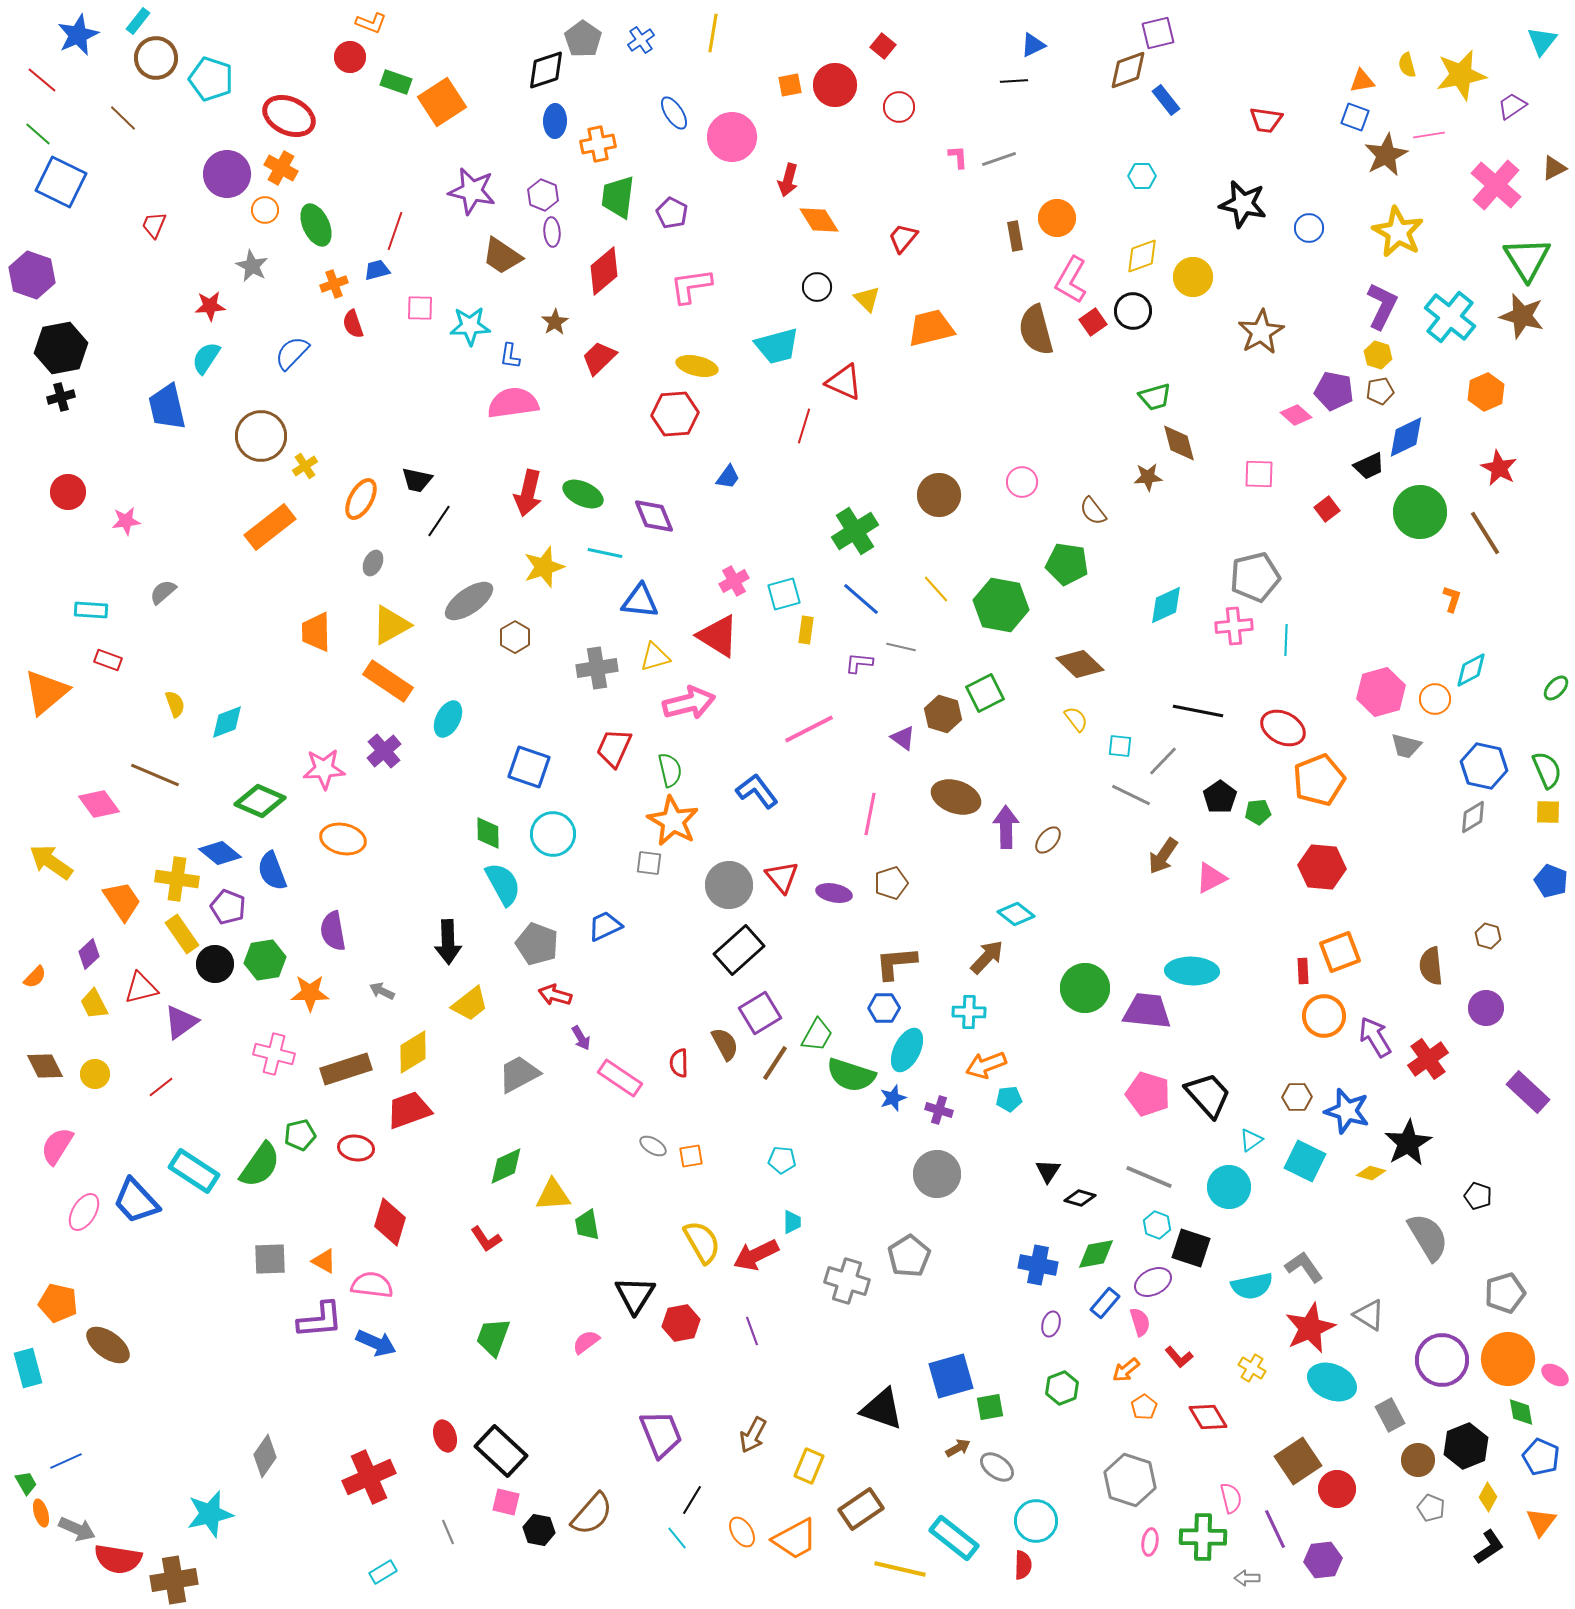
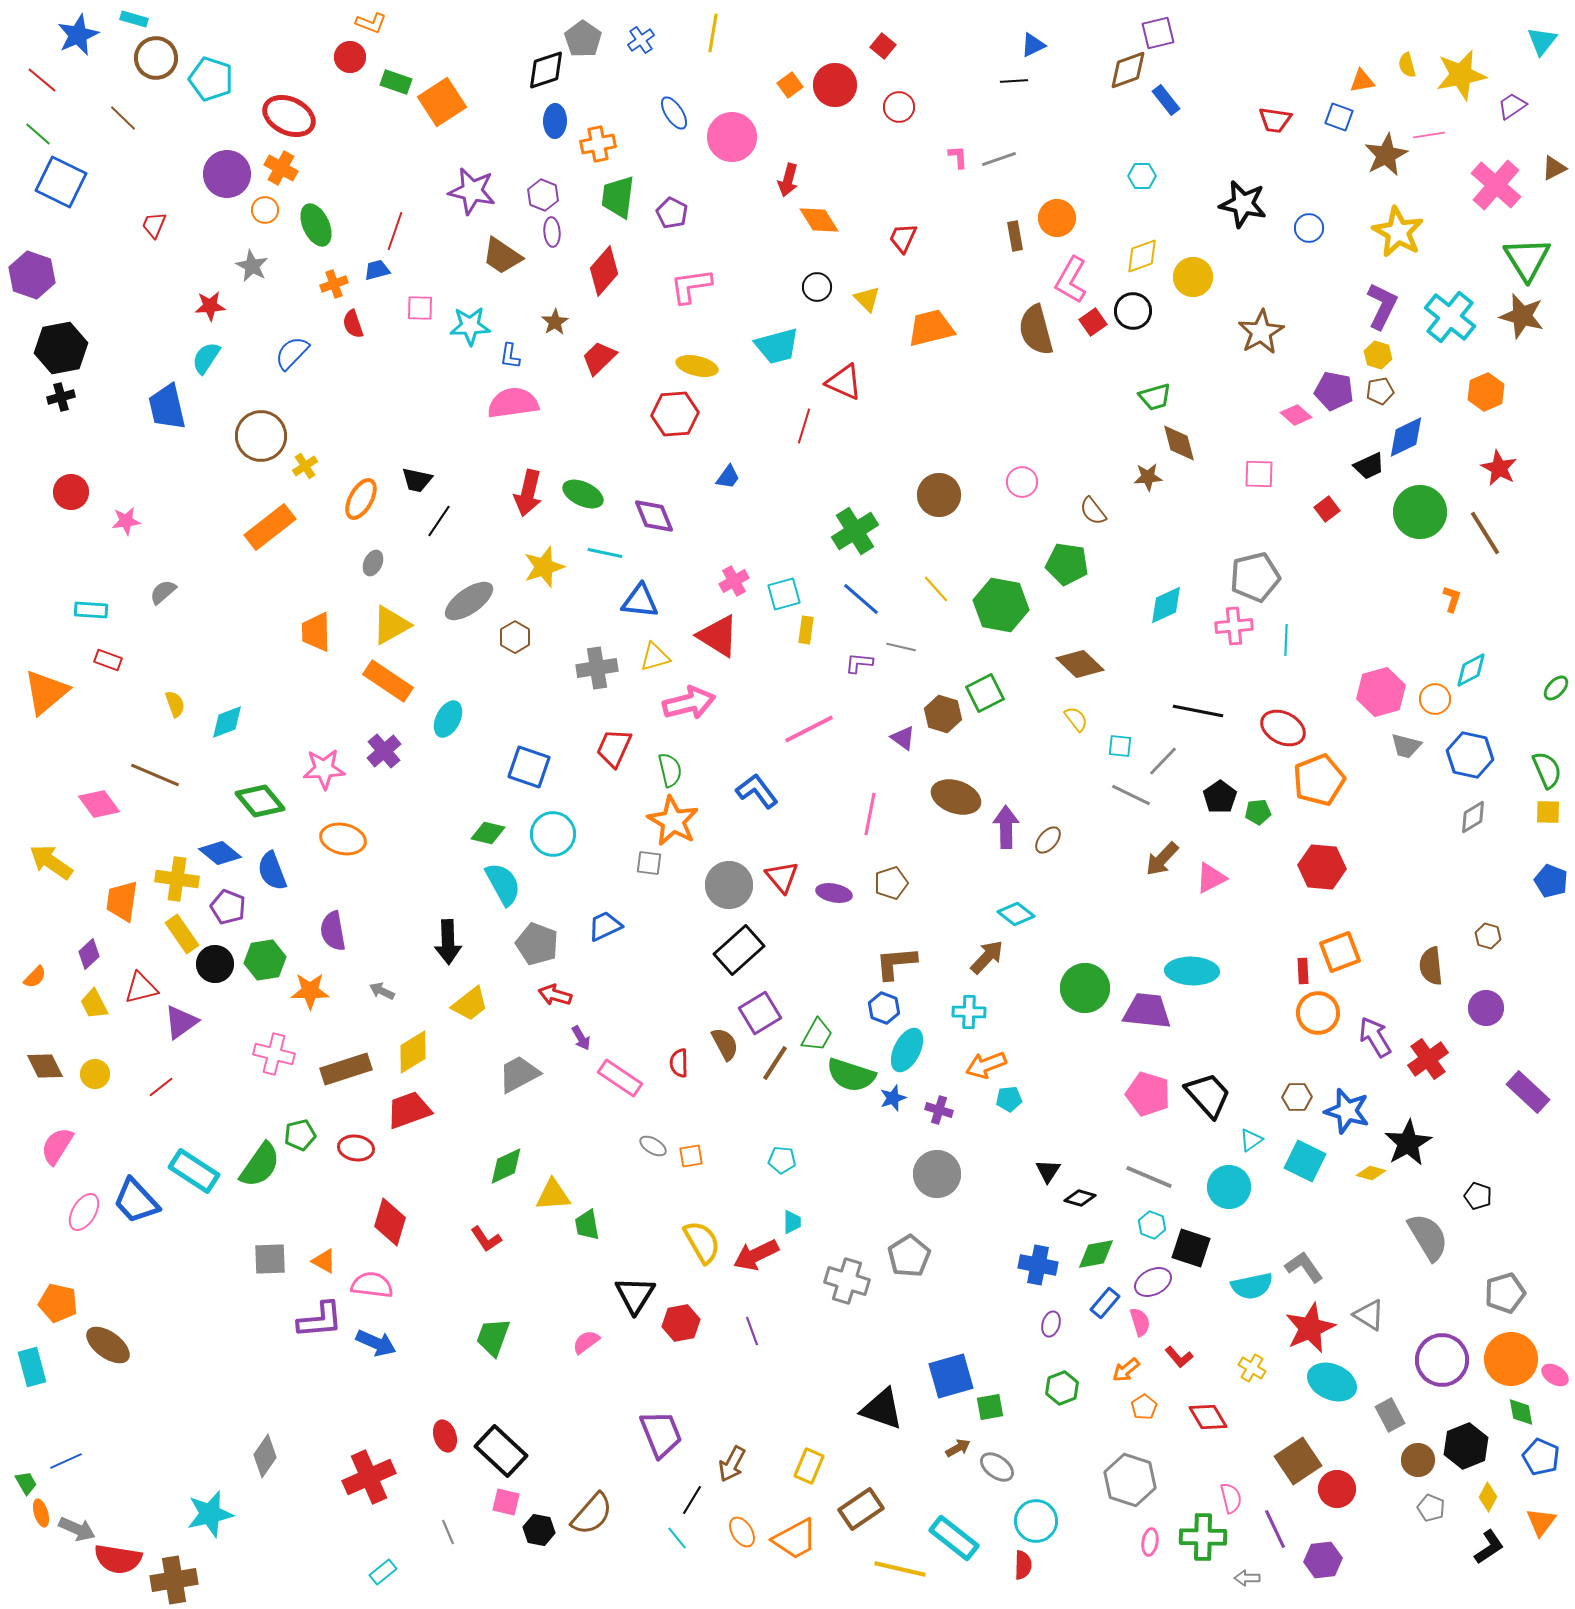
cyan rectangle at (138, 21): moved 4 px left, 2 px up; rotated 68 degrees clockwise
orange square at (790, 85): rotated 25 degrees counterclockwise
blue square at (1355, 117): moved 16 px left
red trapezoid at (1266, 120): moved 9 px right
red trapezoid at (903, 238): rotated 16 degrees counterclockwise
red diamond at (604, 271): rotated 9 degrees counterclockwise
red circle at (68, 492): moved 3 px right
blue hexagon at (1484, 766): moved 14 px left, 11 px up
green diamond at (260, 801): rotated 27 degrees clockwise
green diamond at (488, 833): rotated 76 degrees counterclockwise
brown arrow at (1163, 856): moved 1 px left, 3 px down; rotated 9 degrees clockwise
orange trapezoid at (122, 901): rotated 138 degrees counterclockwise
orange star at (310, 993): moved 2 px up
blue hexagon at (884, 1008): rotated 20 degrees clockwise
orange circle at (1324, 1016): moved 6 px left, 3 px up
cyan hexagon at (1157, 1225): moved 5 px left
orange circle at (1508, 1359): moved 3 px right
cyan rectangle at (28, 1368): moved 4 px right, 1 px up
brown arrow at (753, 1435): moved 21 px left, 29 px down
cyan rectangle at (383, 1572): rotated 8 degrees counterclockwise
